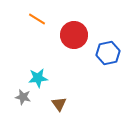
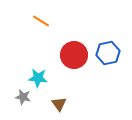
orange line: moved 4 px right, 2 px down
red circle: moved 20 px down
cyan star: rotated 12 degrees clockwise
